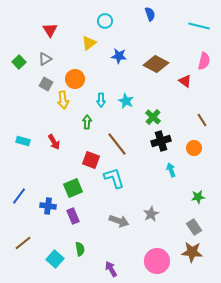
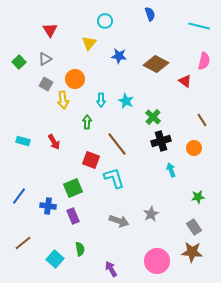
yellow triangle at (89, 43): rotated 14 degrees counterclockwise
